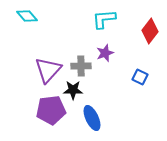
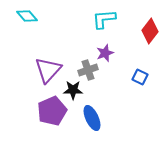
gray cross: moved 7 px right, 4 px down; rotated 18 degrees counterclockwise
purple pentagon: moved 1 px right, 1 px down; rotated 16 degrees counterclockwise
